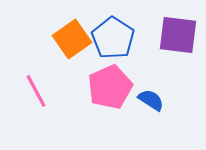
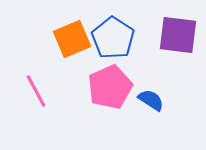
orange square: rotated 12 degrees clockwise
